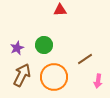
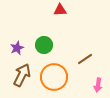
pink arrow: moved 4 px down
